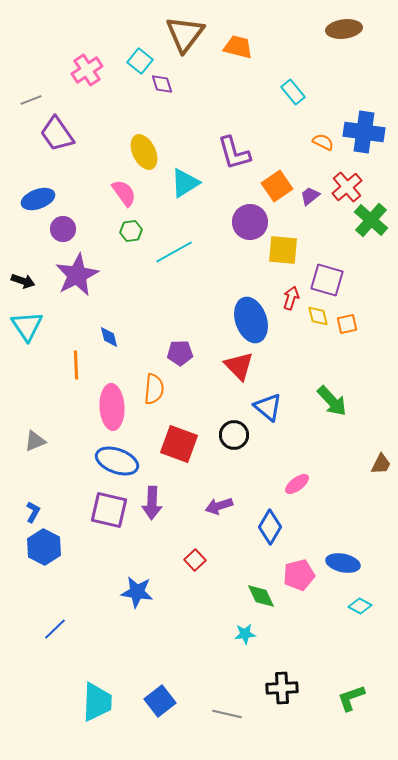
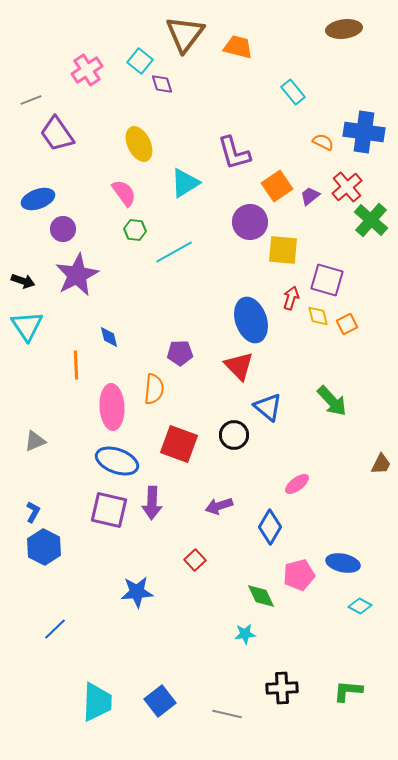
yellow ellipse at (144, 152): moved 5 px left, 8 px up
green hexagon at (131, 231): moved 4 px right, 1 px up; rotated 15 degrees clockwise
orange square at (347, 324): rotated 15 degrees counterclockwise
blue star at (137, 592): rotated 12 degrees counterclockwise
green L-shape at (351, 698): moved 3 px left, 7 px up; rotated 24 degrees clockwise
